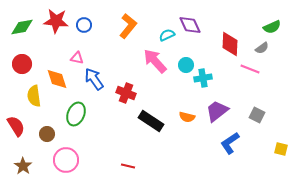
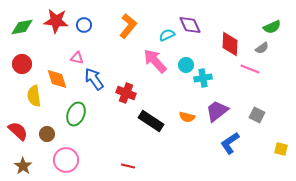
red semicircle: moved 2 px right, 5 px down; rotated 15 degrees counterclockwise
